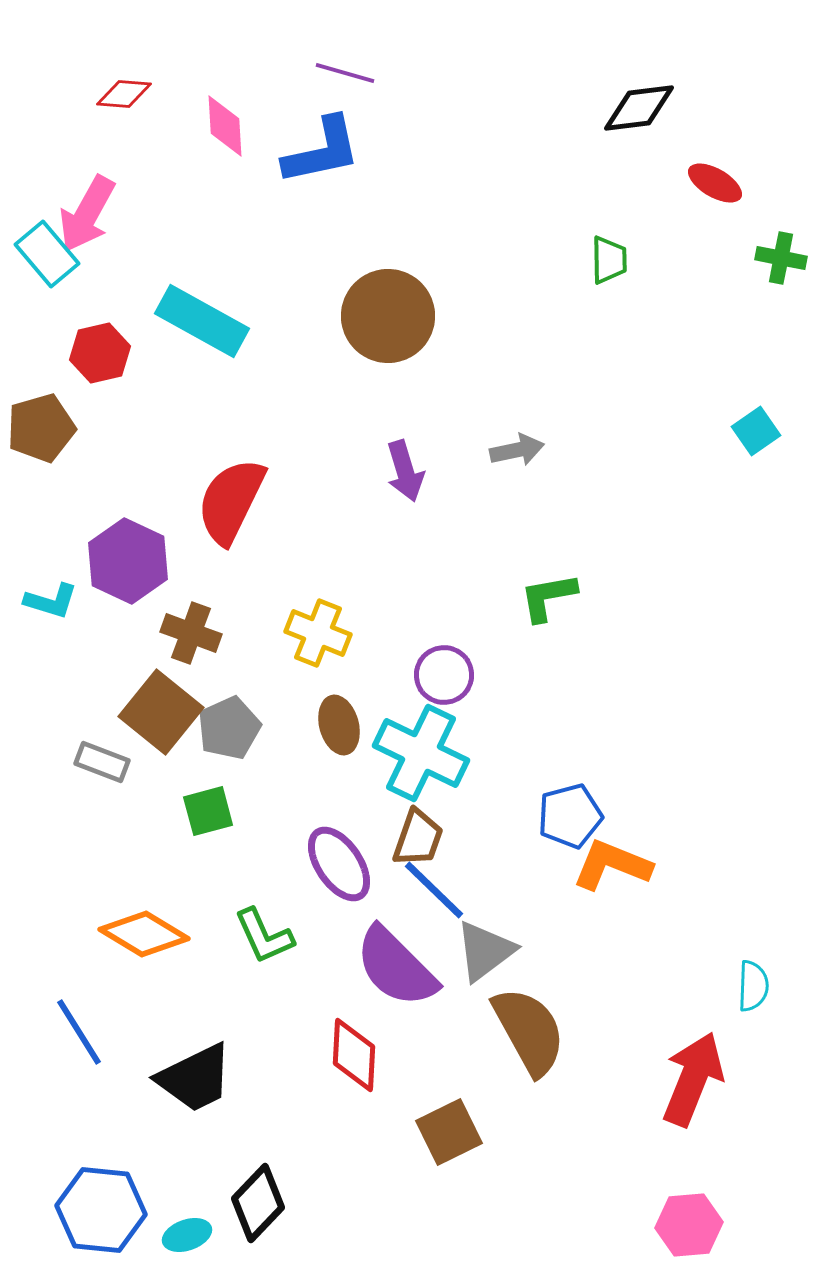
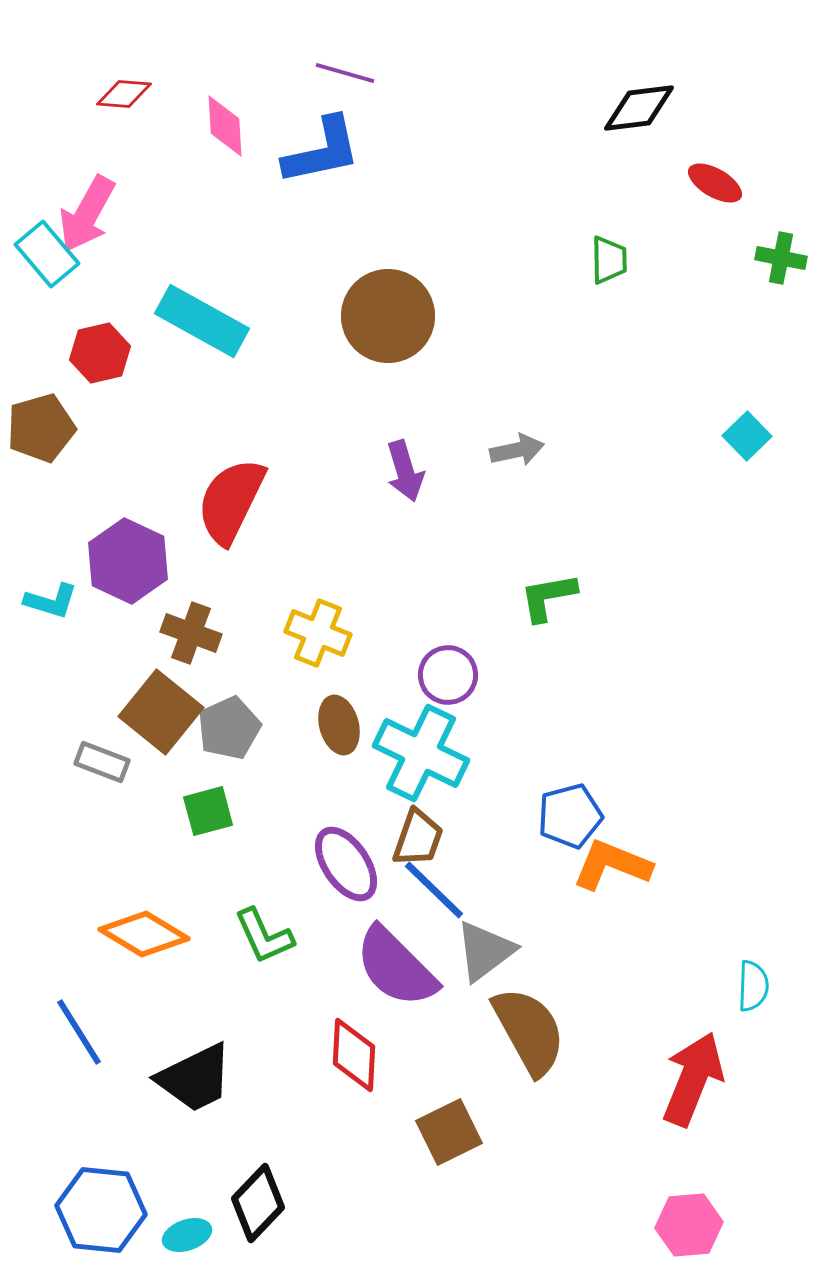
cyan square at (756, 431): moved 9 px left, 5 px down; rotated 9 degrees counterclockwise
purple circle at (444, 675): moved 4 px right
purple ellipse at (339, 864): moved 7 px right
